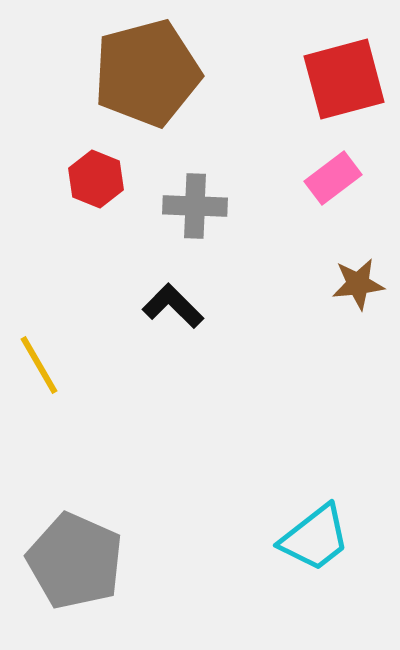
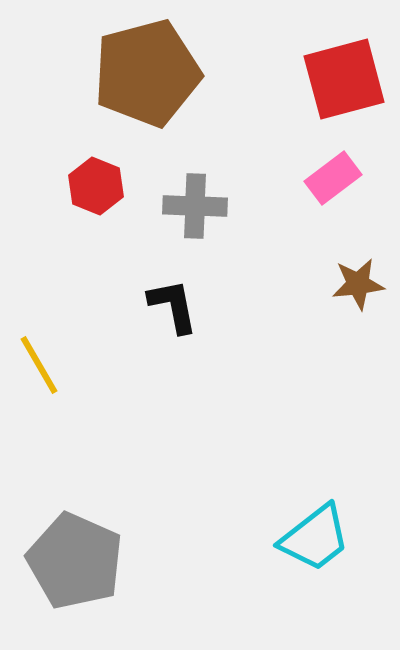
red hexagon: moved 7 px down
black L-shape: rotated 34 degrees clockwise
